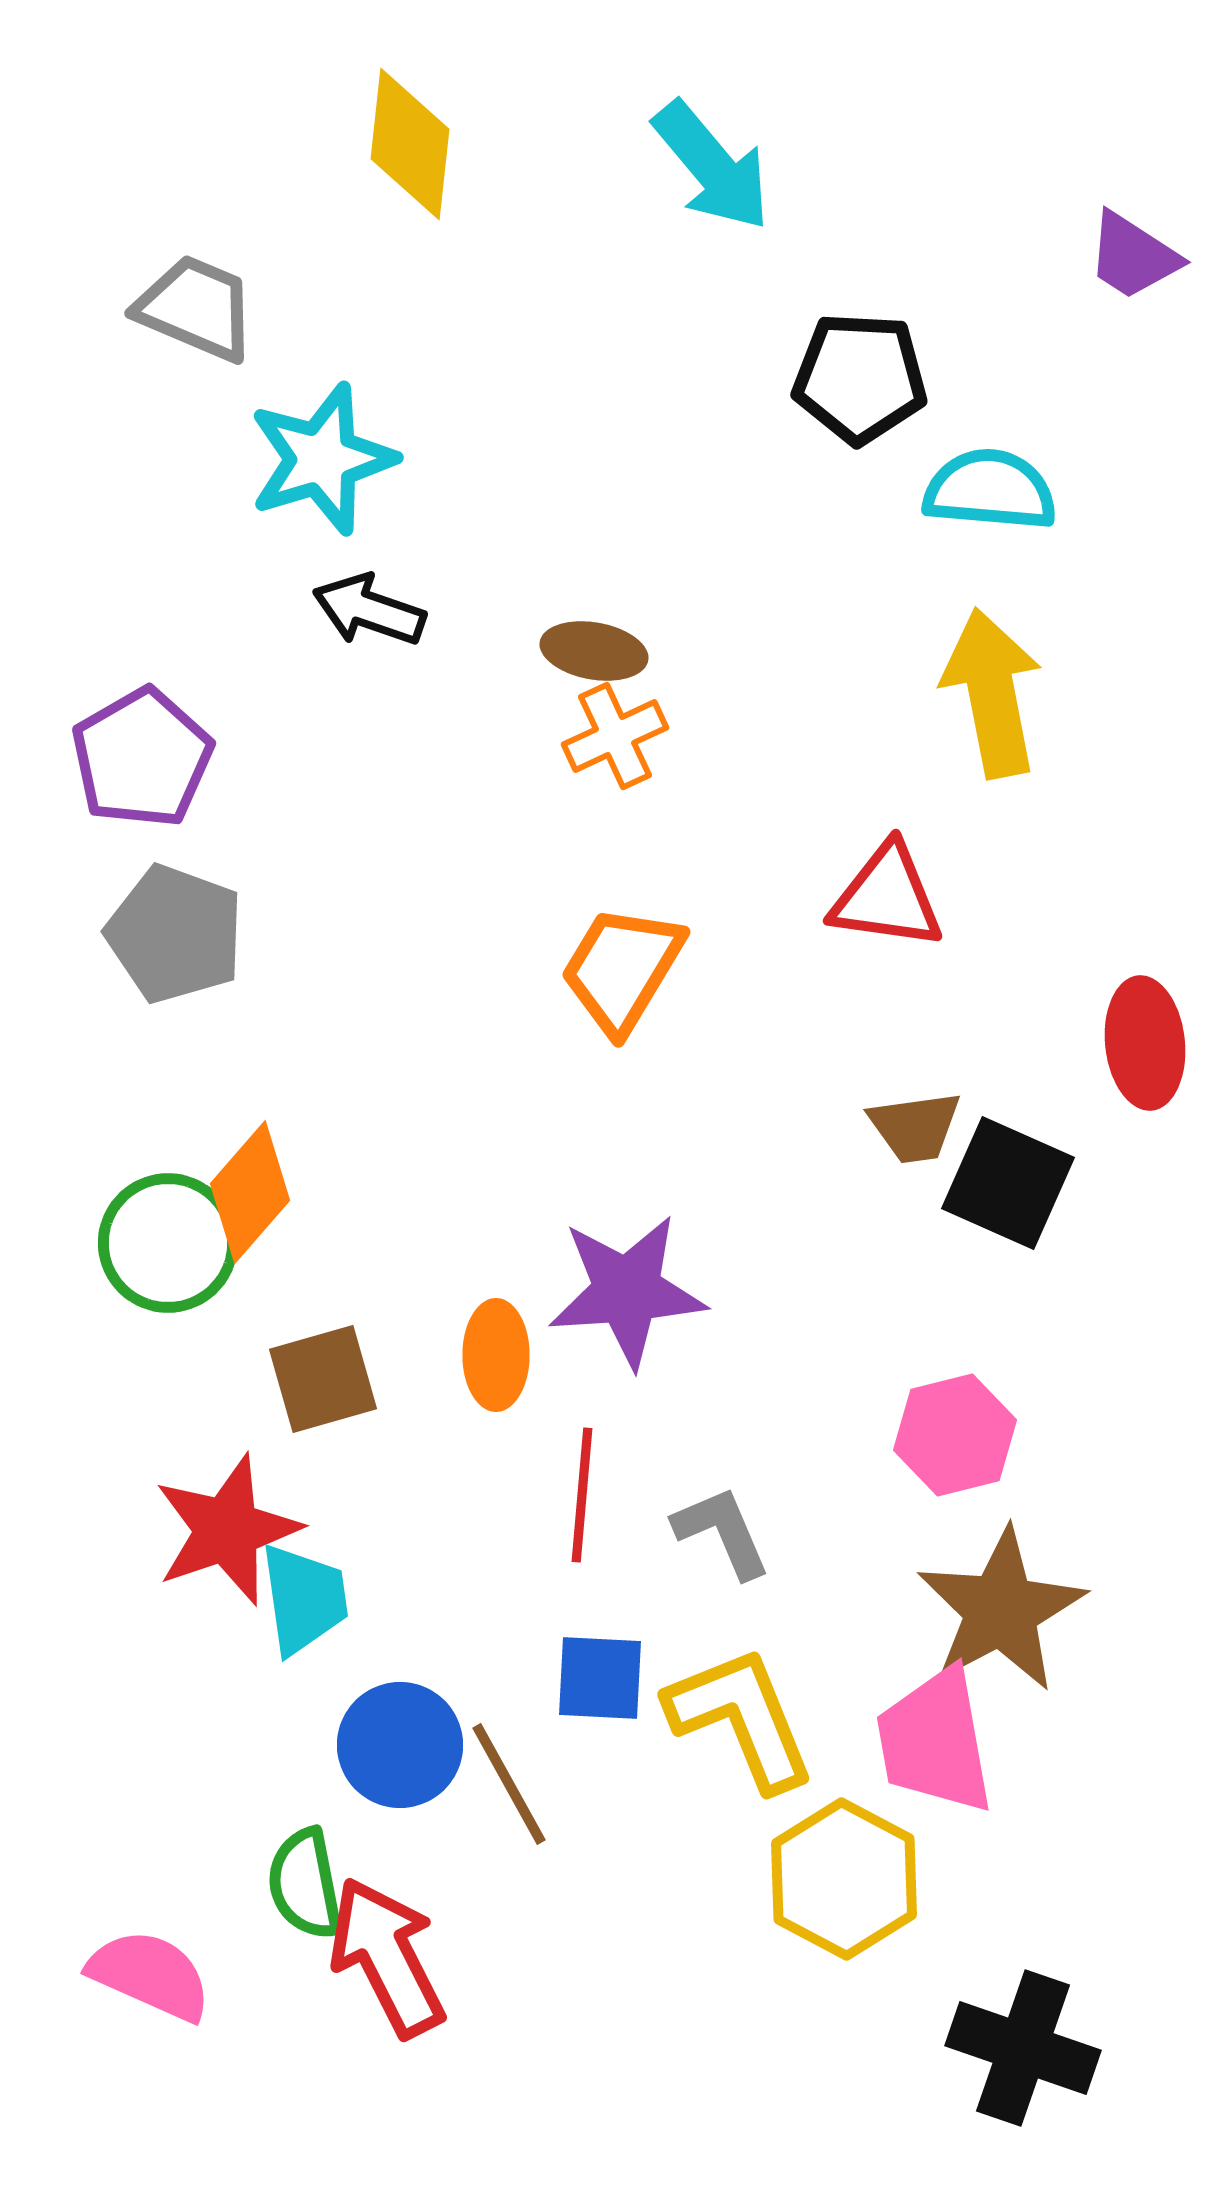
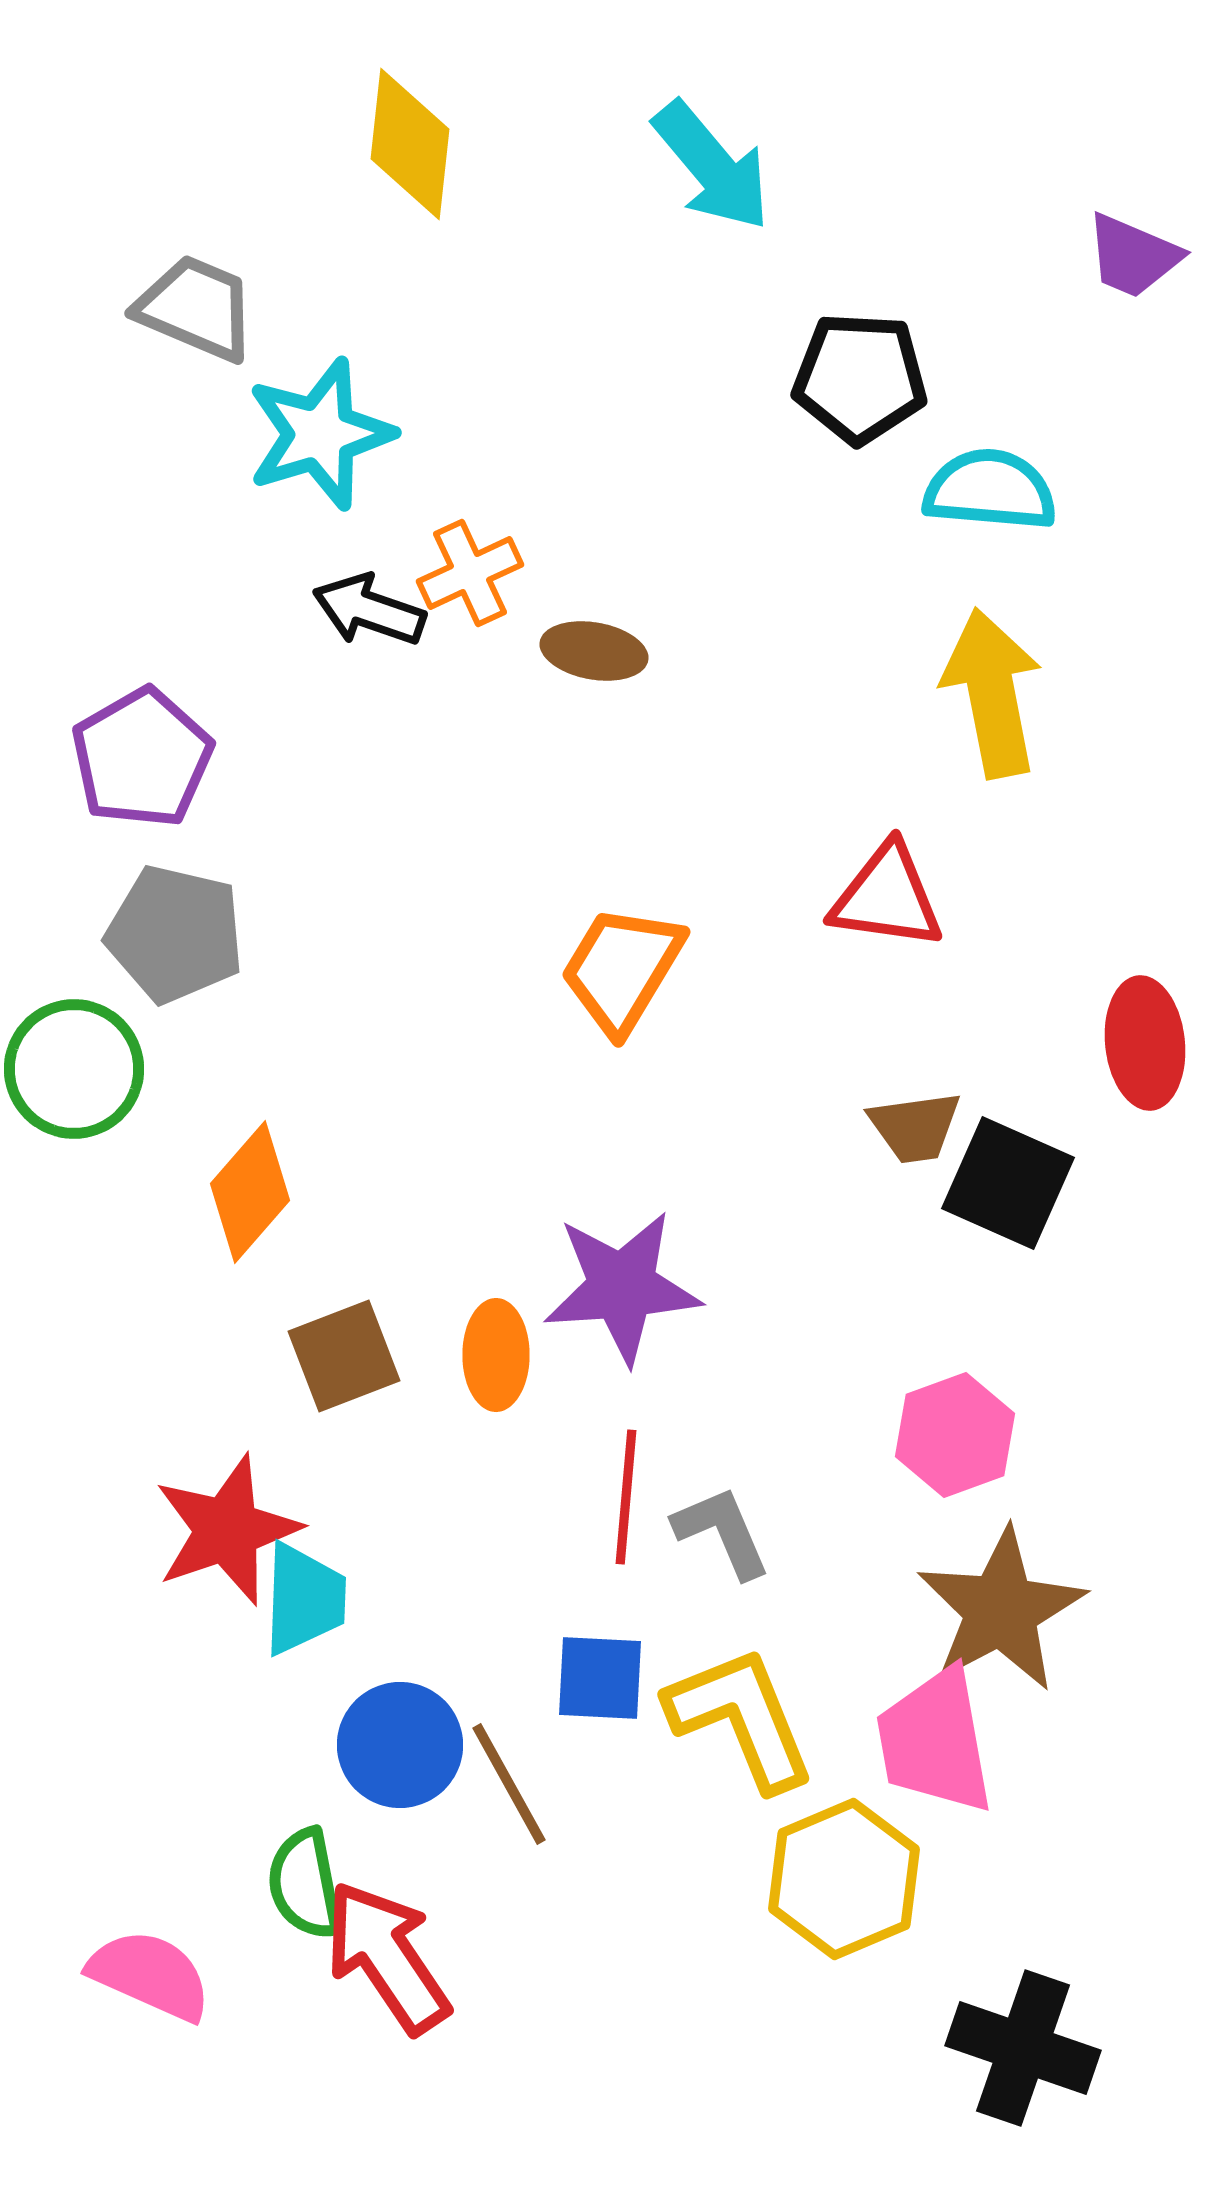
purple trapezoid: rotated 10 degrees counterclockwise
cyan star: moved 2 px left, 25 px up
orange cross: moved 145 px left, 163 px up
gray pentagon: rotated 7 degrees counterclockwise
green circle: moved 94 px left, 174 px up
purple star: moved 5 px left, 4 px up
brown square: moved 21 px right, 23 px up; rotated 5 degrees counterclockwise
pink hexagon: rotated 6 degrees counterclockwise
red line: moved 44 px right, 2 px down
cyan trapezoid: rotated 10 degrees clockwise
yellow hexagon: rotated 9 degrees clockwise
red arrow: rotated 7 degrees counterclockwise
